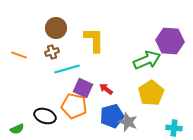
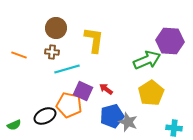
yellow L-shape: rotated 8 degrees clockwise
brown cross: rotated 24 degrees clockwise
purple square: moved 3 px down
orange pentagon: moved 5 px left, 1 px up
black ellipse: rotated 45 degrees counterclockwise
green semicircle: moved 3 px left, 4 px up
